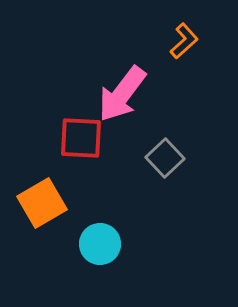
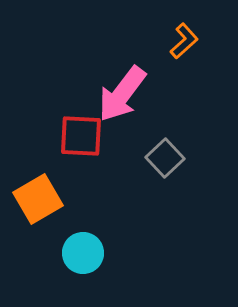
red square: moved 2 px up
orange square: moved 4 px left, 4 px up
cyan circle: moved 17 px left, 9 px down
